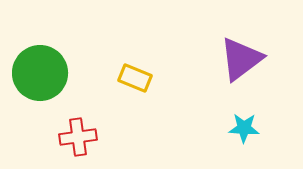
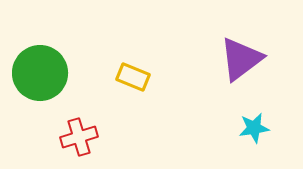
yellow rectangle: moved 2 px left, 1 px up
cyan star: moved 10 px right; rotated 12 degrees counterclockwise
red cross: moved 1 px right; rotated 9 degrees counterclockwise
